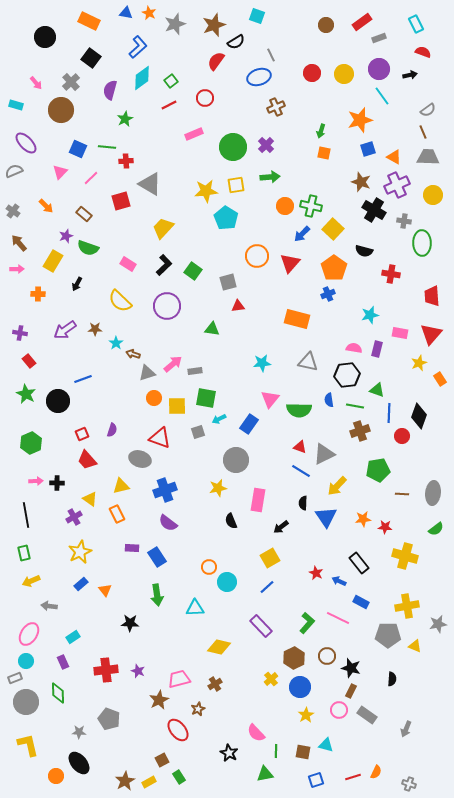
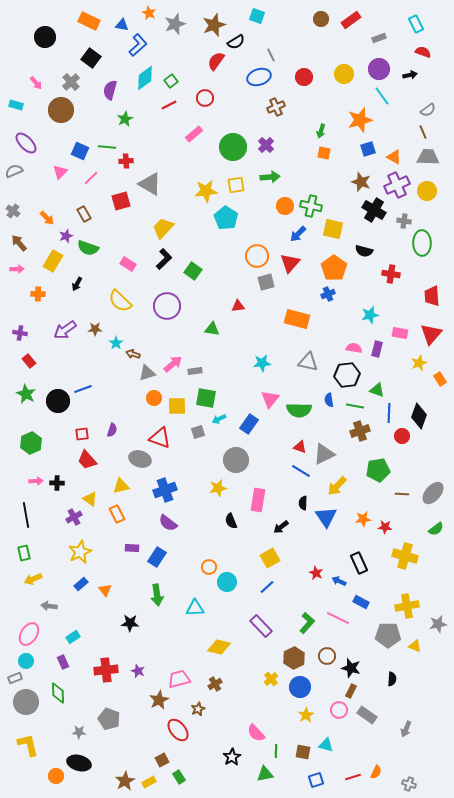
blue triangle at (126, 13): moved 4 px left, 12 px down
red rectangle at (362, 22): moved 11 px left, 2 px up
brown circle at (326, 25): moved 5 px left, 6 px up
blue L-shape at (138, 47): moved 2 px up
red circle at (312, 73): moved 8 px left, 4 px down
cyan diamond at (142, 78): moved 3 px right
pink rectangle at (194, 134): rotated 18 degrees counterclockwise
blue square at (78, 149): moved 2 px right, 2 px down
yellow circle at (433, 195): moved 6 px left, 4 px up
orange arrow at (46, 206): moved 1 px right, 12 px down
brown rectangle at (84, 214): rotated 21 degrees clockwise
yellow square at (333, 229): rotated 30 degrees counterclockwise
blue arrow at (302, 234): moved 4 px left
black L-shape at (164, 265): moved 6 px up
gray square at (228, 282): moved 38 px right
blue line at (83, 379): moved 10 px down
red square at (82, 434): rotated 16 degrees clockwise
gray ellipse at (433, 493): rotated 35 degrees clockwise
blue rectangle at (157, 557): rotated 66 degrees clockwise
black rectangle at (359, 563): rotated 15 degrees clockwise
yellow arrow at (31, 581): moved 2 px right, 2 px up
black star at (229, 753): moved 3 px right, 4 px down; rotated 12 degrees clockwise
black ellipse at (79, 763): rotated 35 degrees counterclockwise
